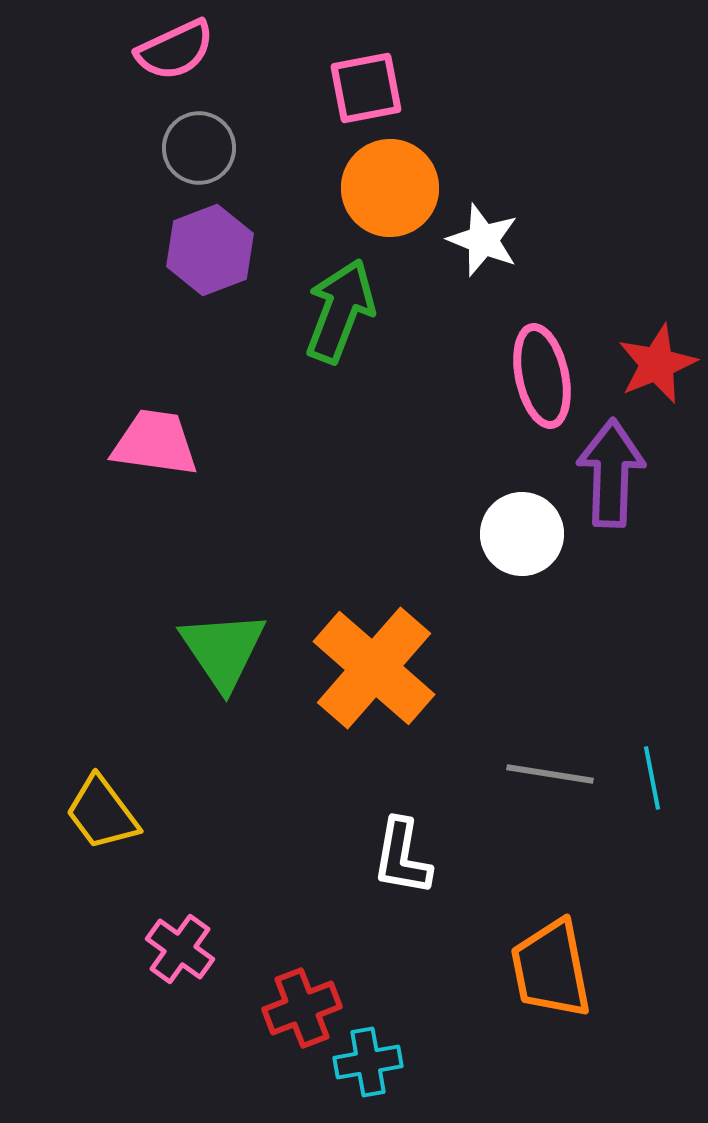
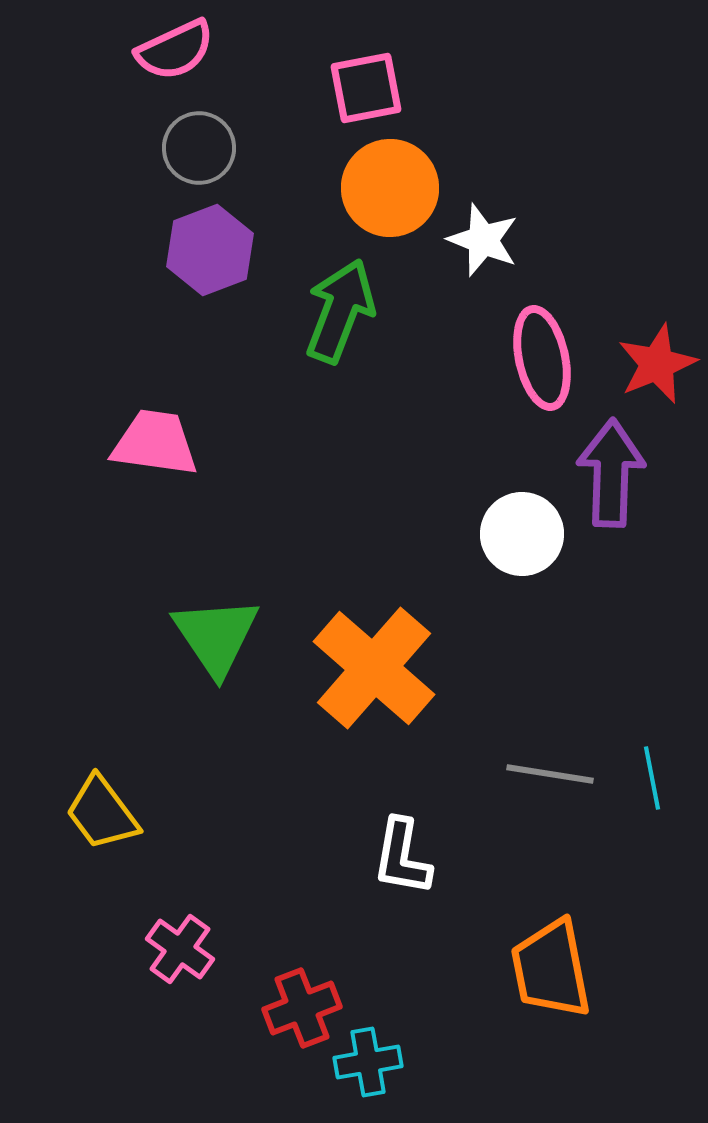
pink ellipse: moved 18 px up
green triangle: moved 7 px left, 14 px up
